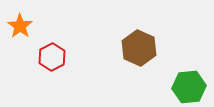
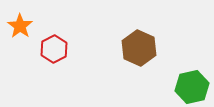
red hexagon: moved 2 px right, 8 px up
green hexagon: moved 3 px right; rotated 8 degrees counterclockwise
